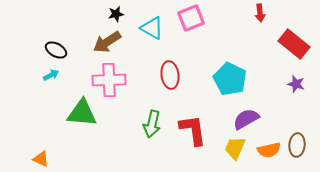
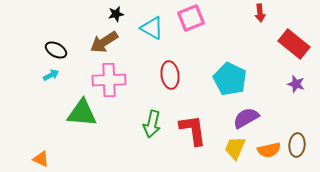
brown arrow: moved 3 px left
purple semicircle: moved 1 px up
